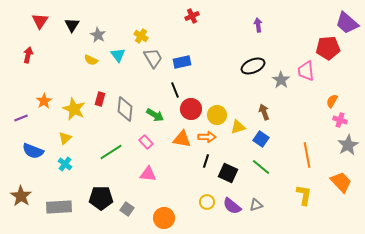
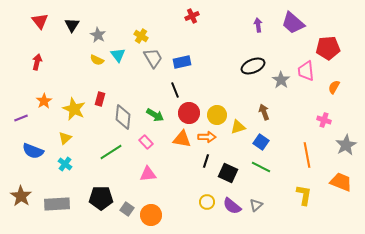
red triangle at (40, 21): rotated 12 degrees counterclockwise
purple trapezoid at (347, 23): moved 54 px left
red arrow at (28, 55): moved 9 px right, 7 px down
yellow semicircle at (91, 60): moved 6 px right
orange semicircle at (332, 101): moved 2 px right, 14 px up
gray diamond at (125, 109): moved 2 px left, 8 px down
red circle at (191, 109): moved 2 px left, 4 px down
pink cross at (340, 120): moved 16 px left
blue square at (261, 139): moved 3 px down
gray star at (348, 145): moved 2 px left
green line at (261, 167): rotated 12 degrees counterclockwise
pink triangle at (148, 174): rotated 12 degrees counterclockwise
orange trapezoid at (341, 182): rotated 25 degrees counterclockwise
gray triangle at (256, 205): rotated 24 degrees counterclockwise
gray rectangle at (59, 207): moved 2 px left, 3 px up
orange circle at (164, 218): moved 13 px left, 3 px up
